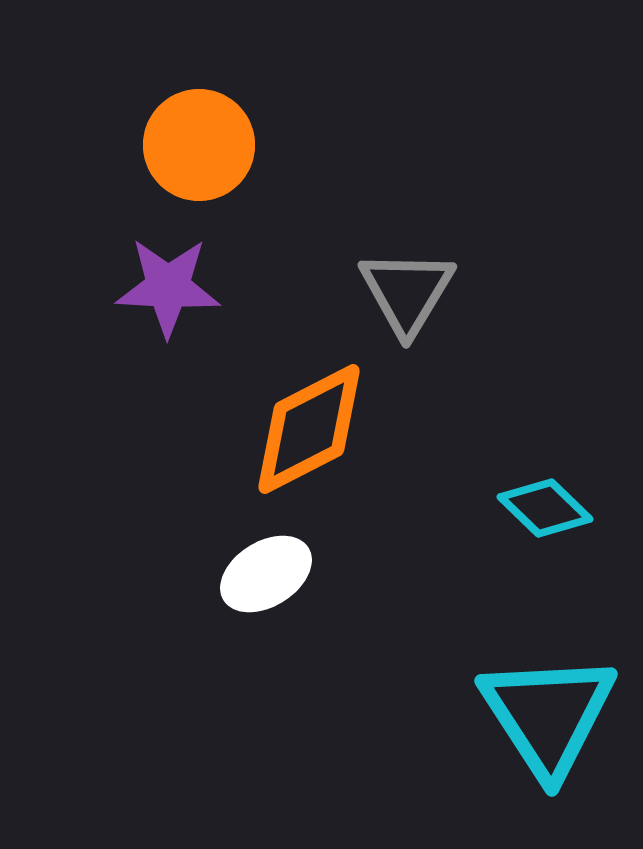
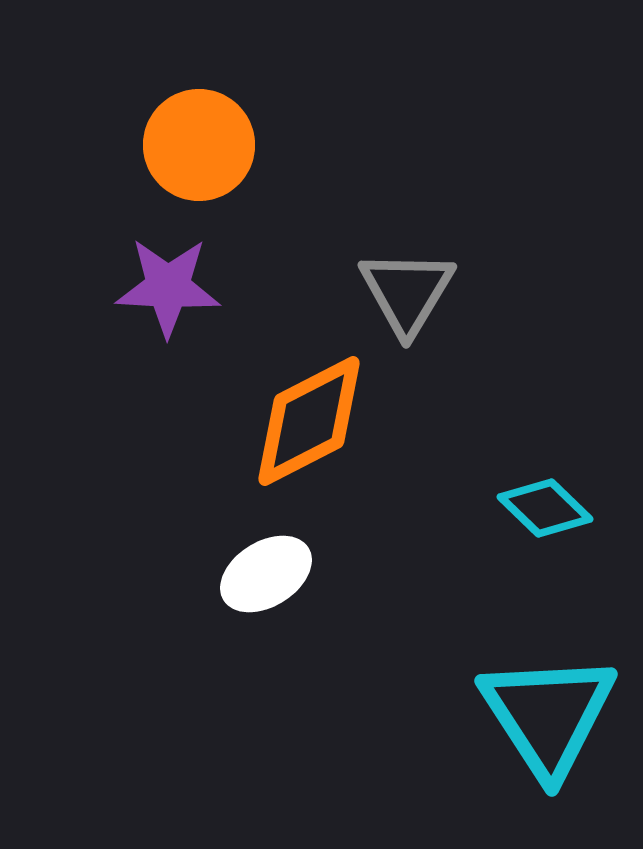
orange diamond: moved 8 px up
